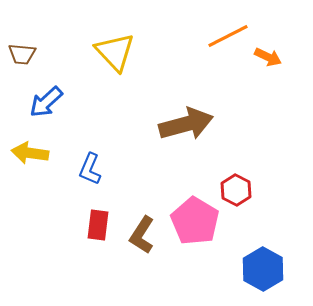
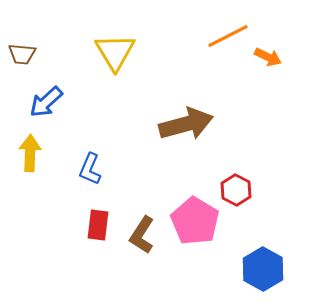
yellow triangle: rotated 12 degrees clockwise
yellow arrow: rotated 84 degrees clockwise
